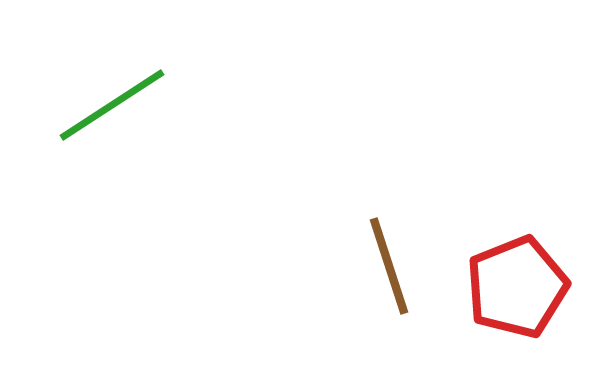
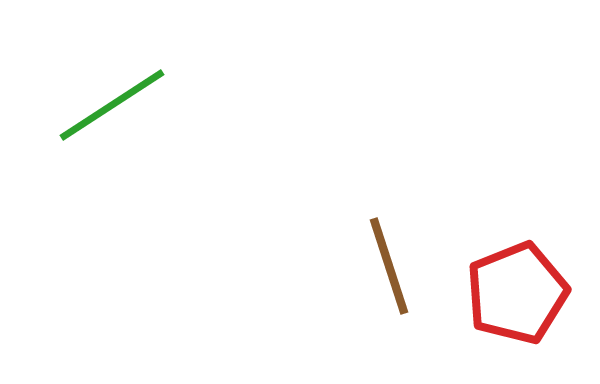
red pentagon: moved 6 px down
